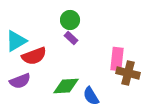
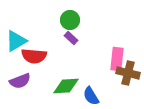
red semicircle: rotated 25 degrees clockwise
